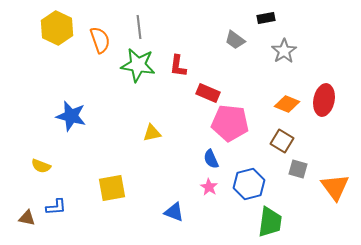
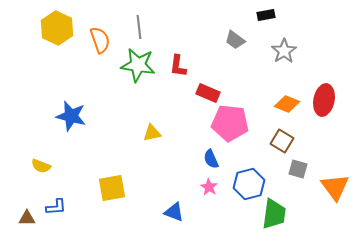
black rectangle: moved 3 px up
brown triangle: rotated 12 degrees counterclockwise
green trapezoid: moved 4 px right, 8 px up
